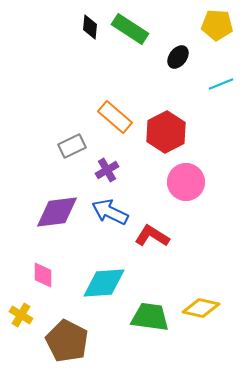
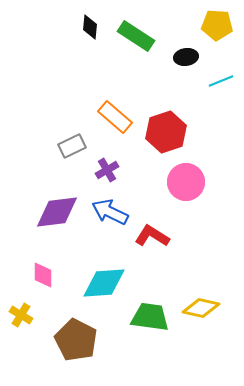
green rectangle: moved 6 px right, 7 px down
black ellipse: moved 8 px right; rotated 45 degrees clockwise
cyan line: moved 3 px up
red hexagon: rotated 9 degrees clockwise
brown pentagon: moved 9 px right, 1 px up
